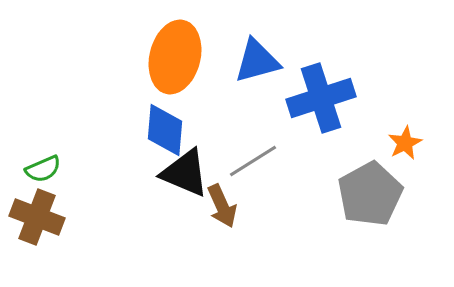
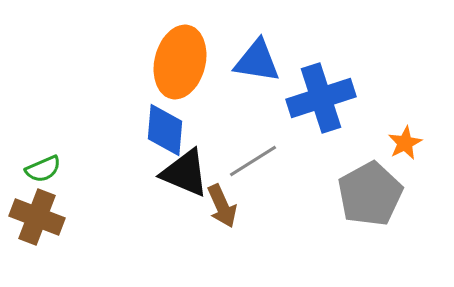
orange ellipse: moved 5 px right, 5 px down
blue triangle: rotated 24 degrees clockwise
